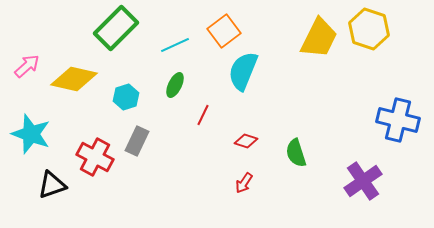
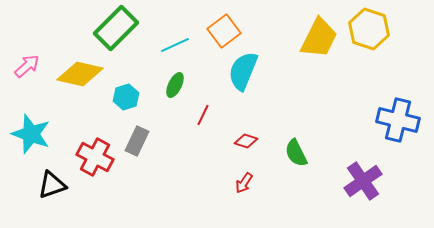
yellow diamond: moved 6 px right, 5 px up
green semicircle: rotated 8 degrees counterclockwise
